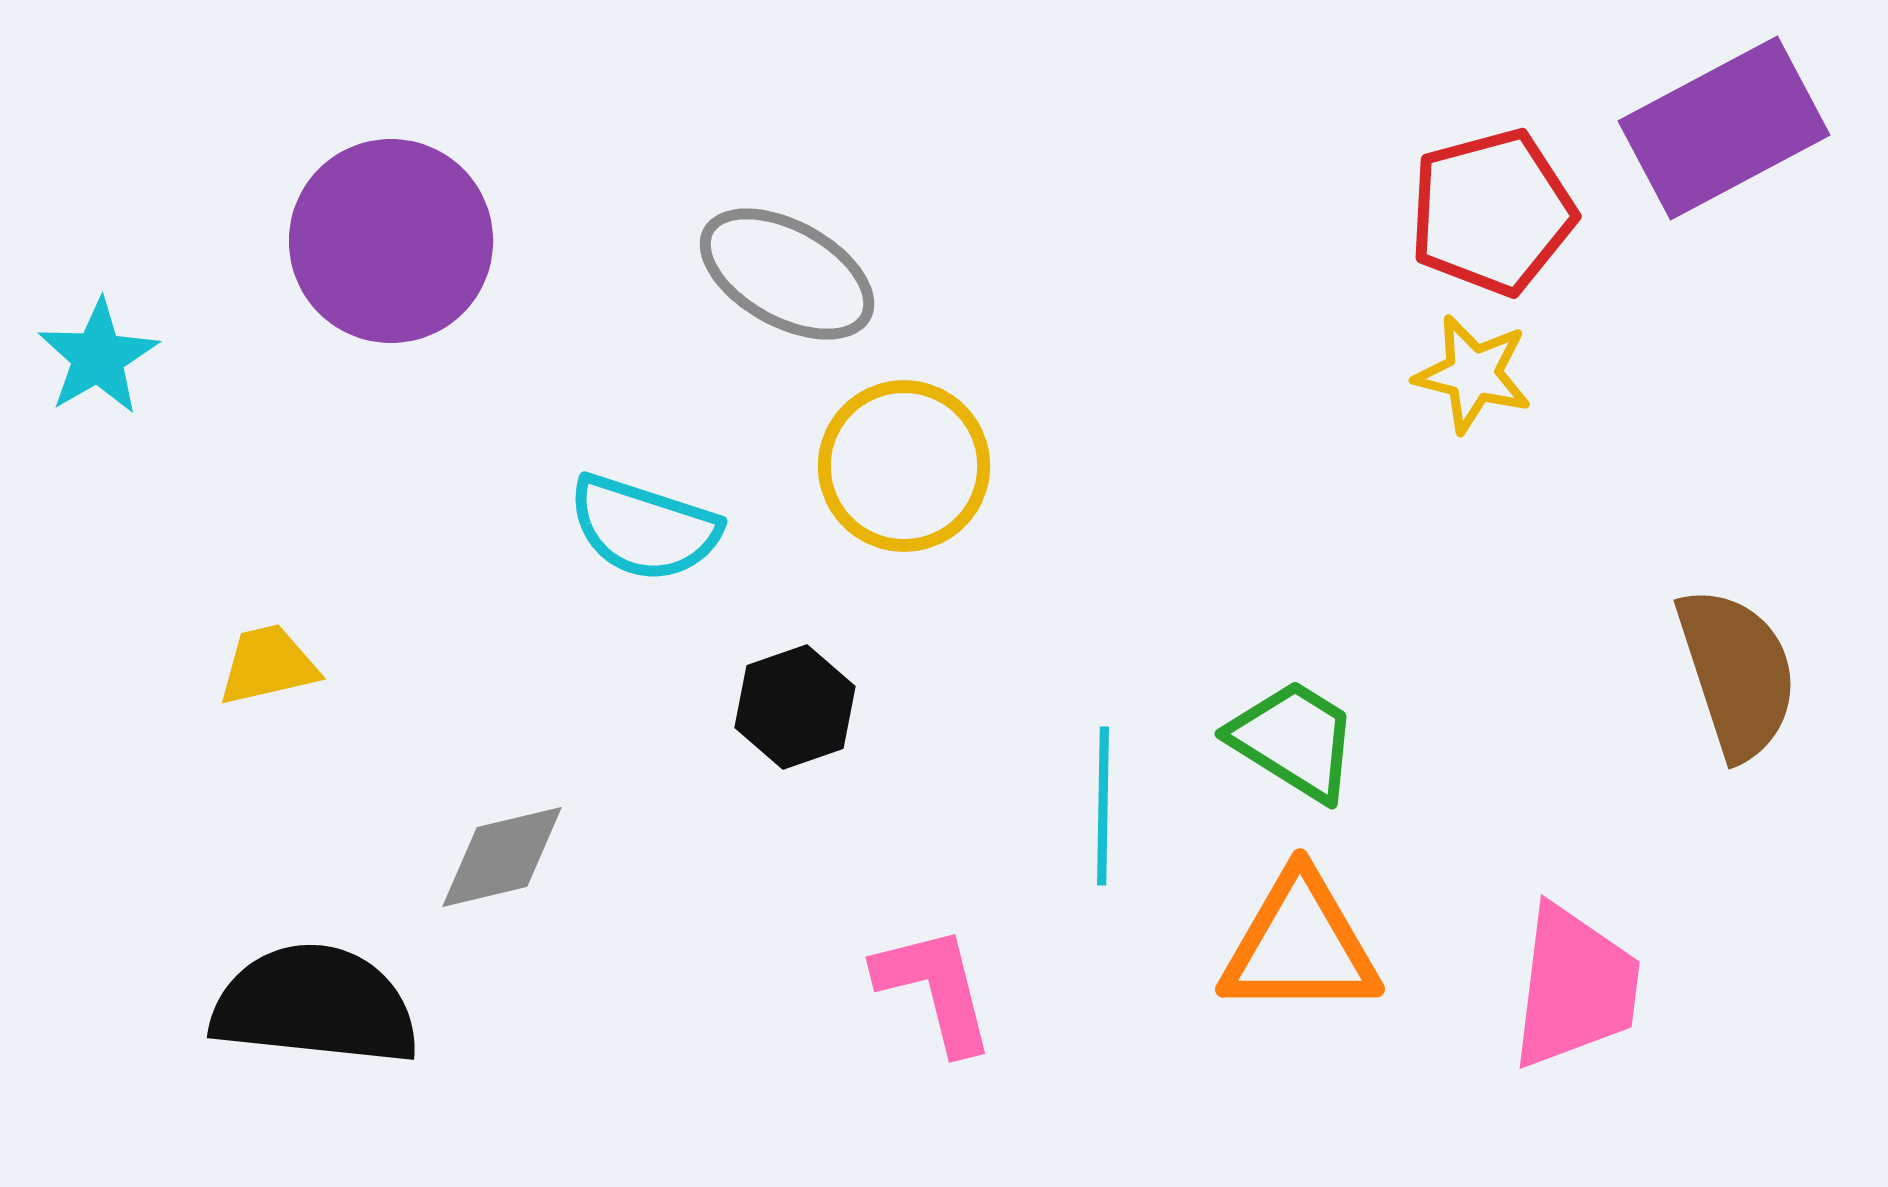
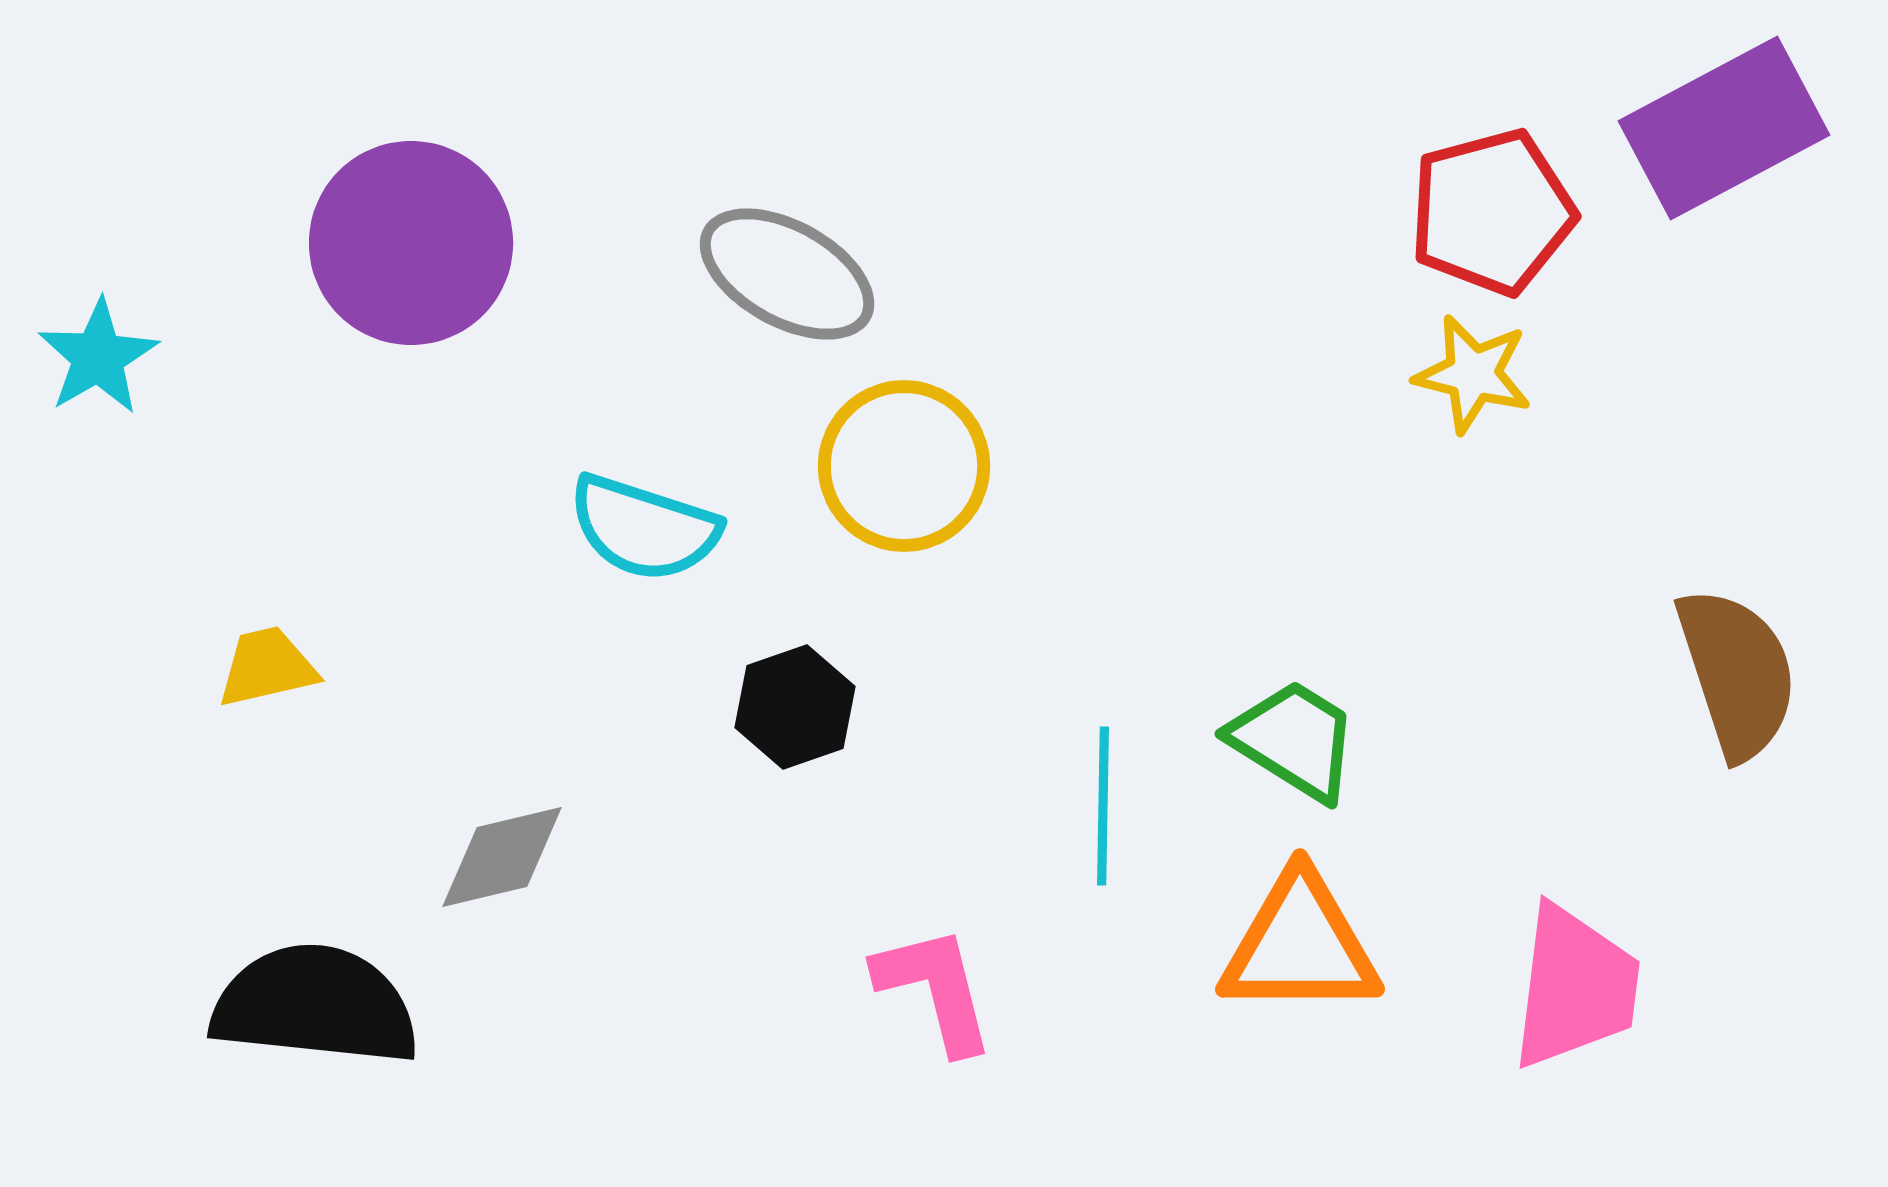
purple circle: moved 20 px right, 2 px down
yellow trapezoid: moved 1 px left, 2 px down
